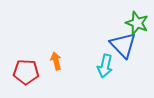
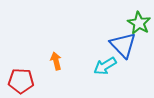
green star: moved 2 px right; rotated 10 degrees clockwise
cyan arrow: rotated 45 degrees clockwise
red pentagon: moved 5 px left, 9 px down
